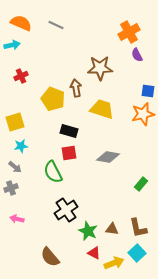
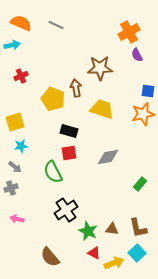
gray diamond: rotated 20 degrees counterclockwise
green rectangle: moved 1 px left
